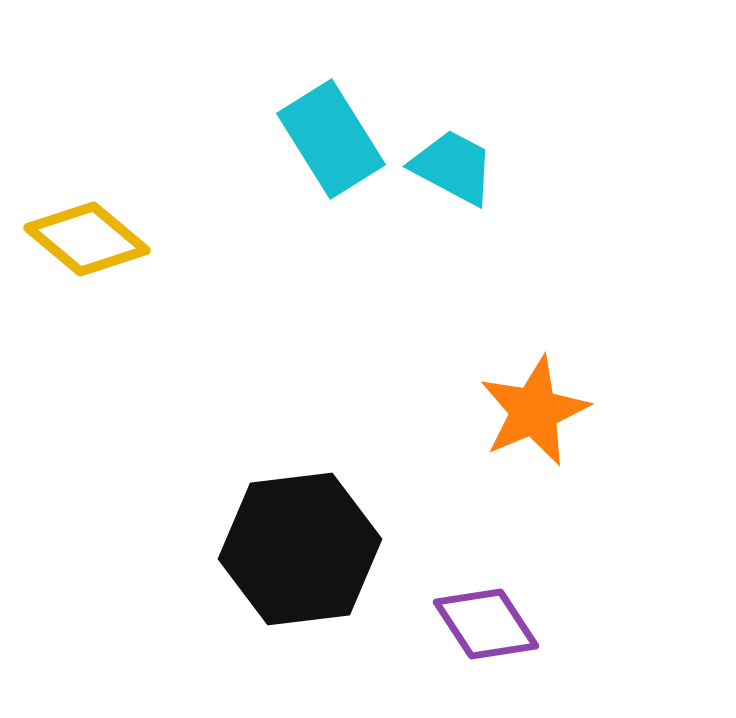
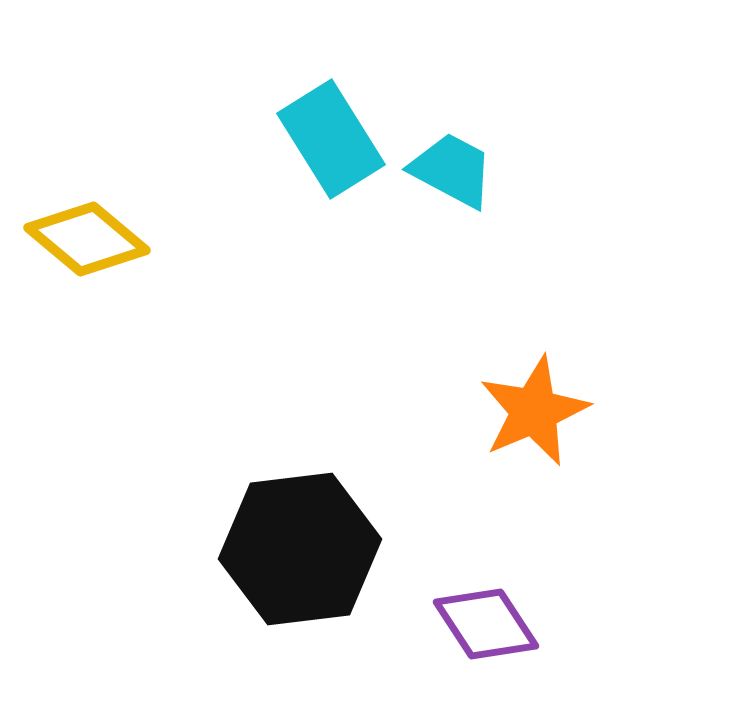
cyan trapezoid: moved 1 px left, 3 px down
